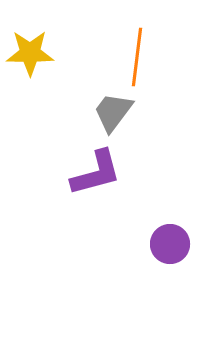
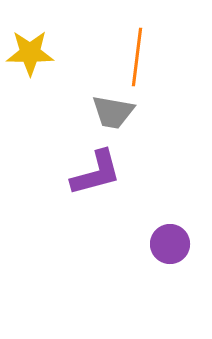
gray trapezoid: rotated 117 degrees counterclockwise
